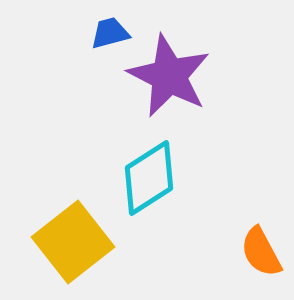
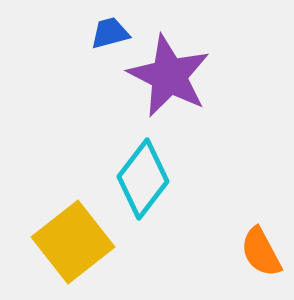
cyan diamond: moved 6 px left, 1 px down; rotated 20 degrees counterclockwise
